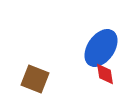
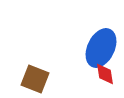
blue ellipse: rotated 9 degrees counterclockwise
